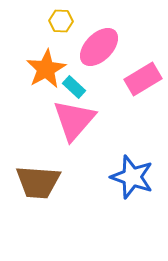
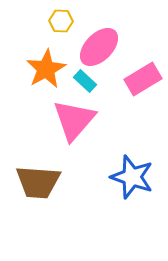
cyan rectangle: moved 11 px right, 6 px up
